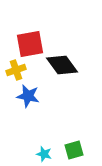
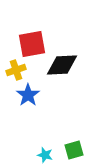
red square: moved 2 px right
black diamond: rotated 56 degrees counterclockwise
blue star: moved 1 px up; rotated 25 degrees clockwise
cyan star: moved 1 px right, 1 px down
